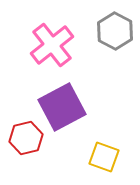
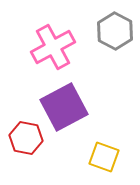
pink cross: moved 1 px right, 2 px down; rotated 9 degrees clockwise
purple square: moved 2 px right
red hexagon: rotated 24 degrees clockwise
